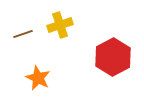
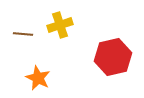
brown line: rotated 24 degrees clockwise
red hexagon: rotated 15 degrees clockwise
